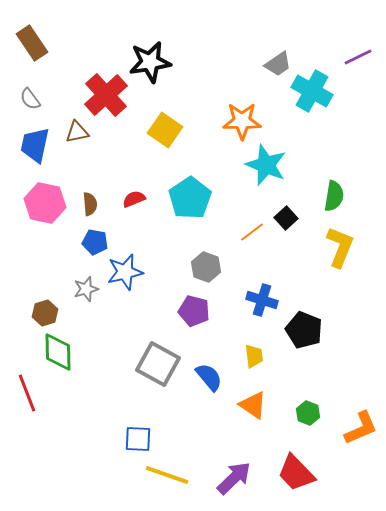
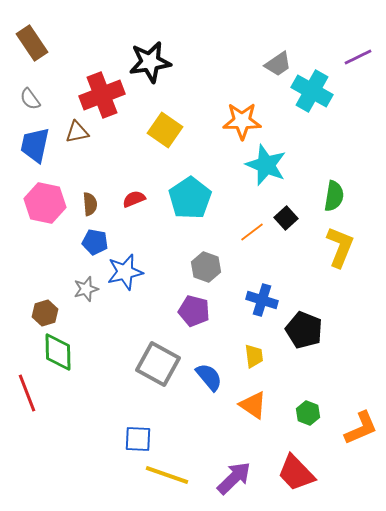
red cross: moved 4 px left; rotated 21 degrees clockwise
